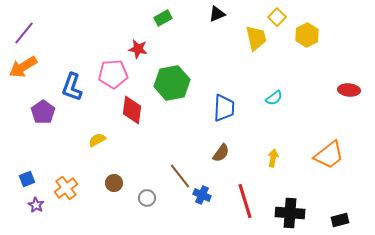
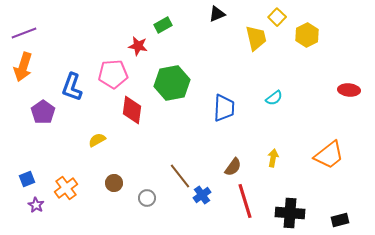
green rectangle: moved 7 px down
purple line: rotated 30 degrees clockwise
red star: moved 3 px up
orange arrow: rotated 40 degrees counterclockwise
brown semicircle: moved 12 px right, 14 px down
blue cross: rotated 30 degrees clockwise
